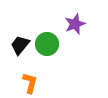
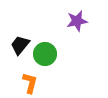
purple star: moved 2 px right, 3 px up; rotated 10 degrees clockwise
green circle: moved 2 px left, 10 px down
